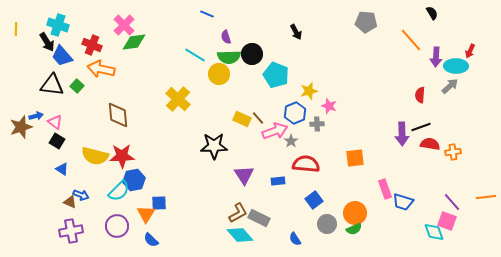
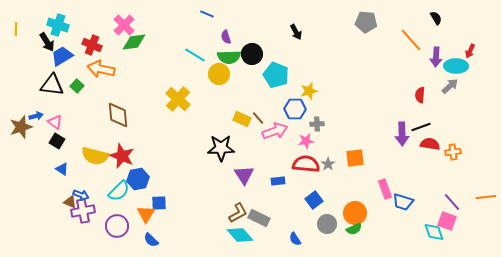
black semicircle at (432, 13): moved 4 px right, 5 px down
blue trapezoid at (62, 56): rotated 100 degrees clockwise
pink star at (329, 106): moved 23 px left, 35 px down; rotated 28 degrees counterclockwise
blue hexagon at (295, 113): moved 4 px up; rotated 25 degrees clockwise
gray star at (291, 141): moved 37 px right, 23 px down
black star at (214, 146): moved 7 px right, 2 px down
red star at (122, 156): rotated 25 degrees clockwise
blue hexagon at (134, 180): moved 4 px right, 1 px up
purple cross at (71, 231): moved 12 px right, 20 px up
